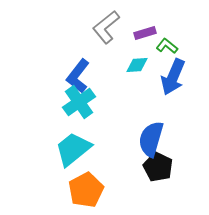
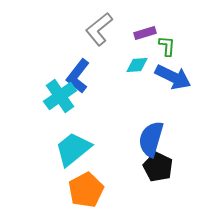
gray L-shape: moved 7 px left, 2 px down
green L-shape: rotated 55 degrees clockwise
blue arrow: rotated 87 degrees counterclockwise
cyan cross: moved 19 px left, 6 px up
